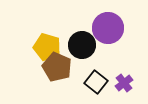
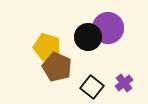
black circle: moved 6 px right, 8 px up
black square: moved 4 px left, 5 px down
